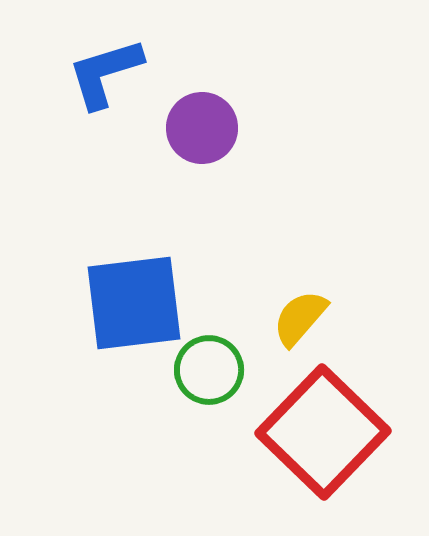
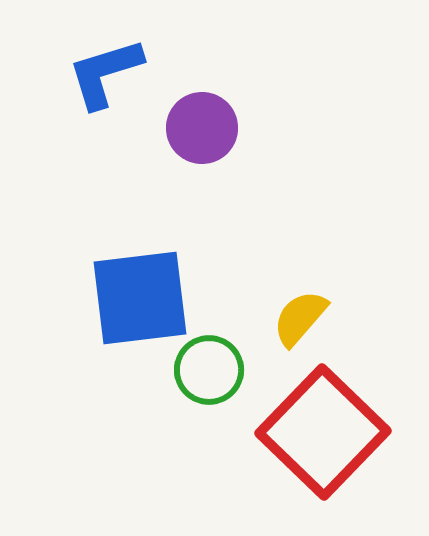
blue square: moved 6 px right, 5 px up
